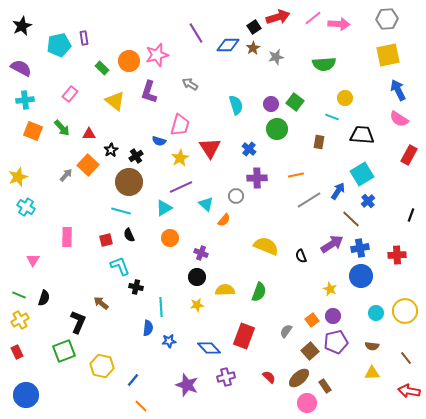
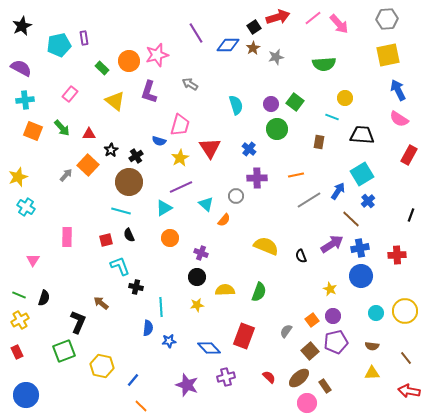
pink arrow at (339, 24): rotated 45 degrees clockwise
